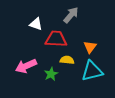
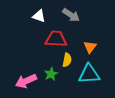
gray arrow: rotated 84 degrees clockwise
white triangle: moved 3 px right, 8 px up
yellow semicircle: rotated 96 degrees clockwise
pink arrow: moved 15 px down
cyan triangle: moved 3 px left, 3 px down; rotated 10 degrees clockwise
